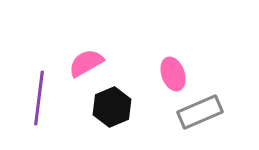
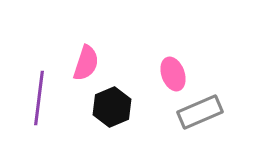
pink semicircle: rotated 138 degrees clockwise
